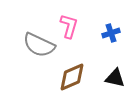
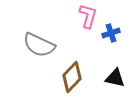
pink L-shape: moved 19 px right, 10 px up
brown diamond: rotated 24 degrees counterclockwise
